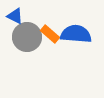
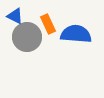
orange rectangle: moved 2 px left, 10 px up; rotated 24 degrees clockwise
